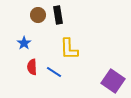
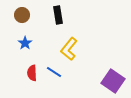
brown circle: moved 16 px left
blue star: moved 1 px right
yellow L-shape: rotated 40 degrees clockwise
red semicircle: moved 6 px down
